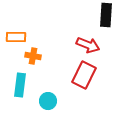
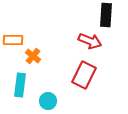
orange rectangle: moved 3 px left, 3 px down
red arrow: moved 2 px right, 4 px up
orange cross: rotated 28 degrees clockwise
